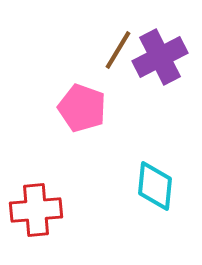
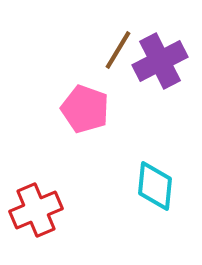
purple cross: moved 4 px down
pink pentagon: moved 3 px right, 1 px down
red cross: rotated 18 degrees counterclockwise
